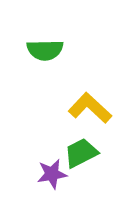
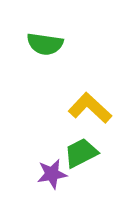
green semicircle: moved 6 px up; rotated 9 degrees clockwise
